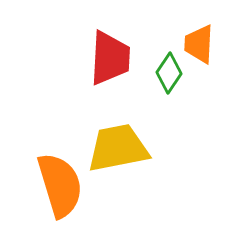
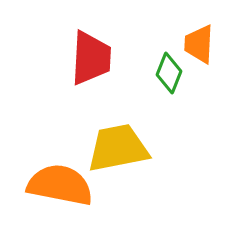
red trapezoid: moved 19 px left
green diamond: rotated 12 degrees counterclockwise
orange semicircle: rotated 62 degrees counterclockwise
